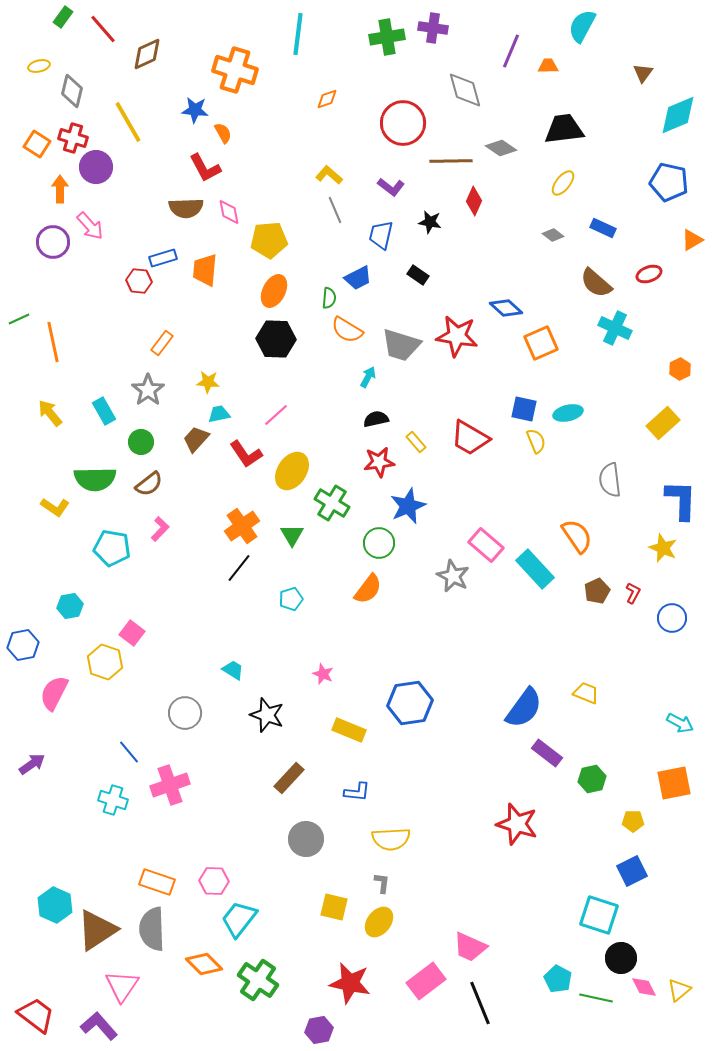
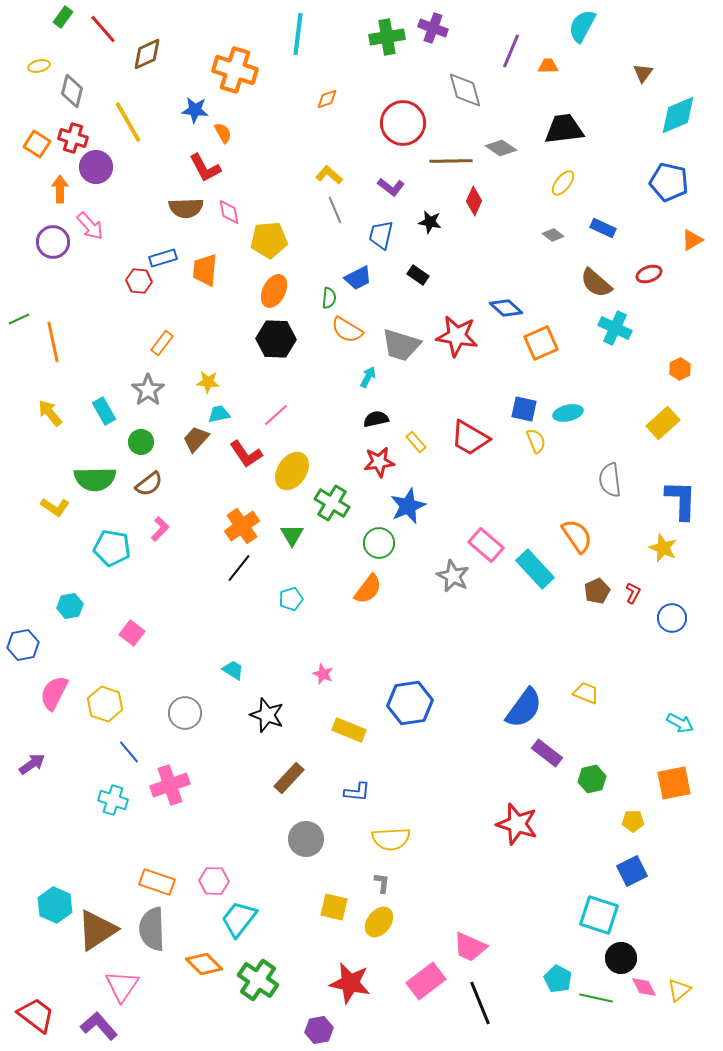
purple cross at (433, 28): rotated 12 degrees clockwise
yellow hexagon at (105, 662): moved 42 px down
